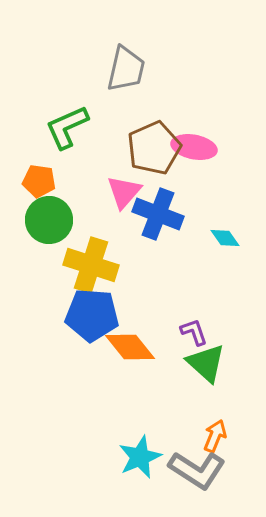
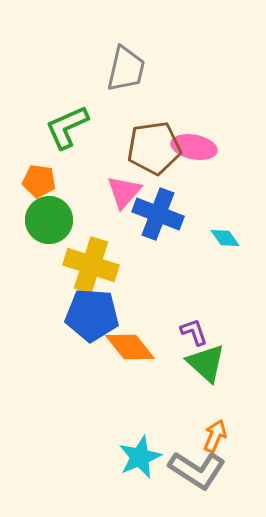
brown pentagon: rotated 16 degrees clockwise
